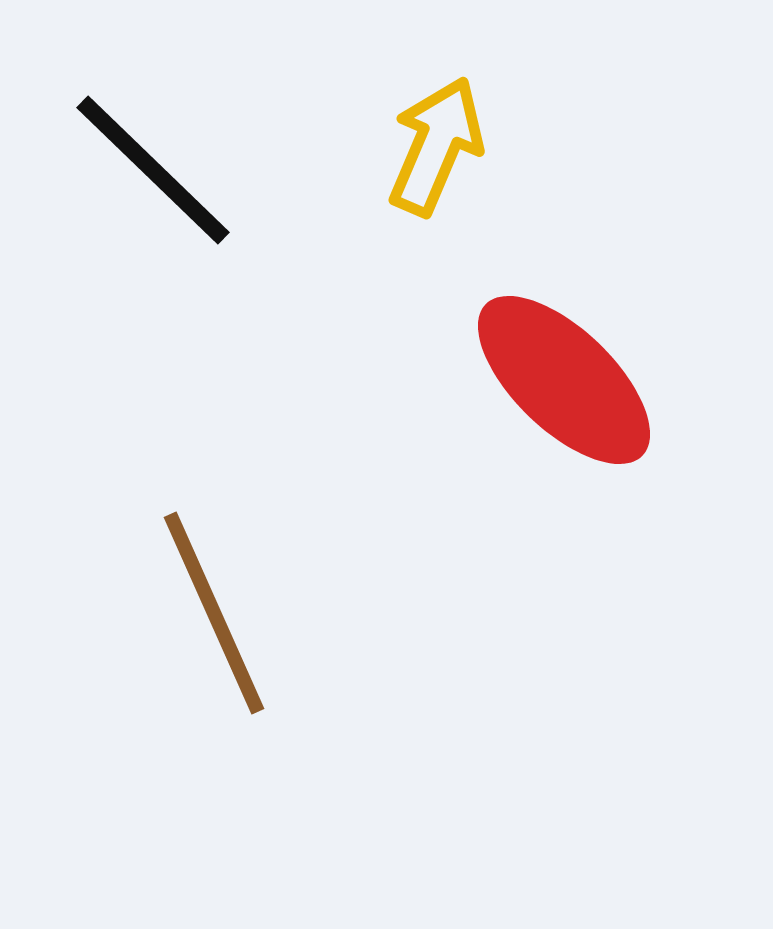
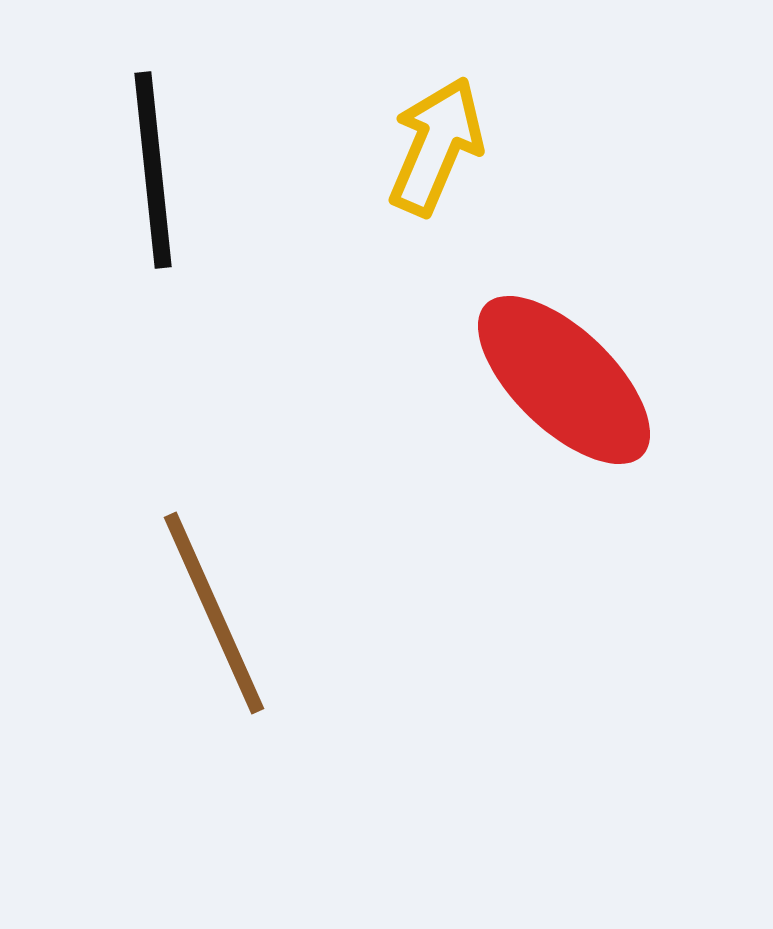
black line: rotated 40 degrees clockwise
